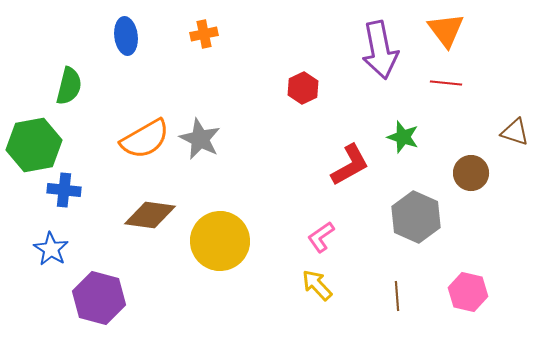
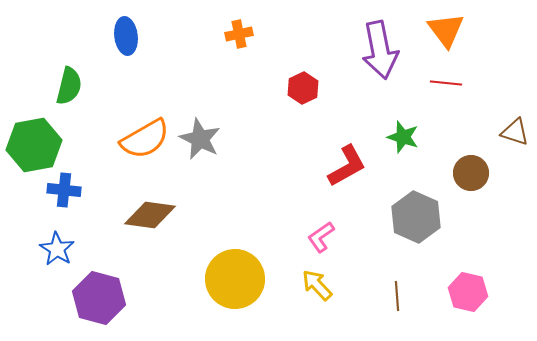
orange cross: moved 35 px right
red L-shape: moved 3 px left, 1 px down
yellow circle: moved 15 px right, 38 px down
blue star: moved 6 px right
